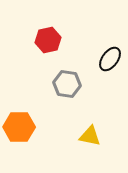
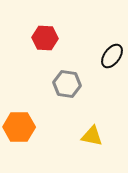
red hexagon: moved 3 px left, 2 px up; rotated 15 degrees clockwise
black ellipse: moved 2 px right, 3 px up
yellow triangle: moved 2 px right
